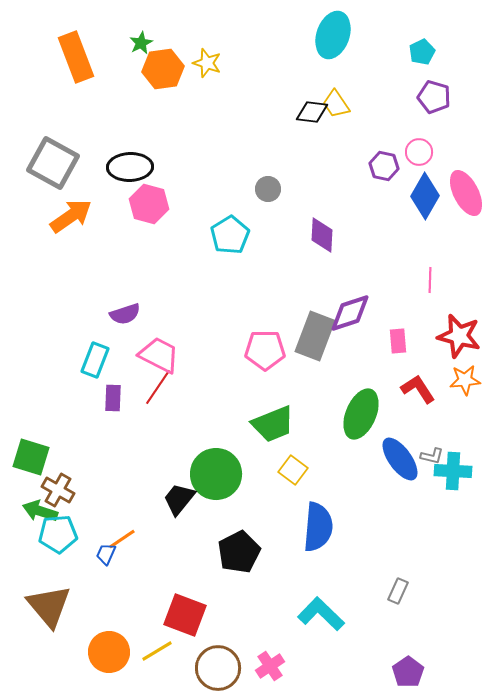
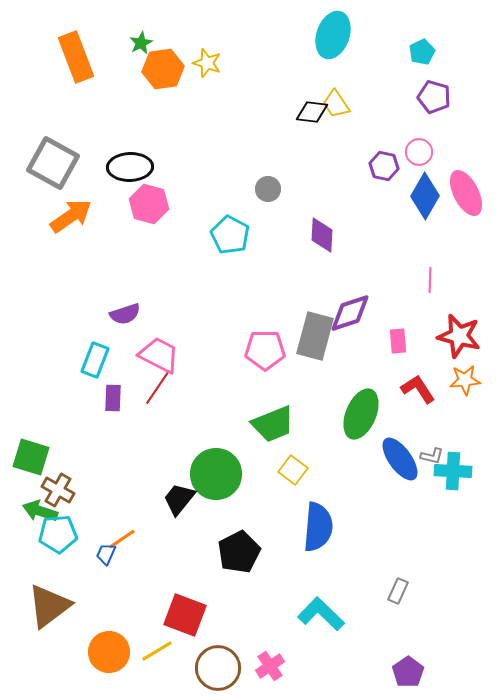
cyan pentagon at (230, 235): rotated 12 degrees counterclockwise
gray rectangle at (315, 336): rotated 6 degrees counterclockwise
brown triangle at (49, 606): rotated 33 degrees clockwise
